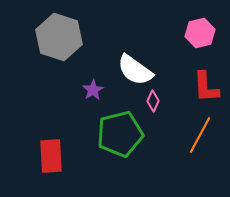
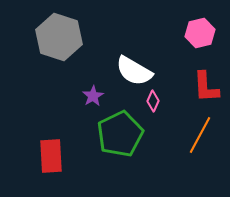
white semicircle: moved 1 px left, 1 px down; rotated 6 degrees counterclockwise
purple star: moved 6 px down
green pentagon: rotated 12 degrees counterclockwise
